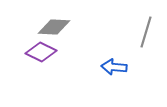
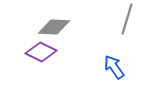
gray line: moved 19 px left, 13 px up
blue arrow: rotated 50 degrees clockwise
